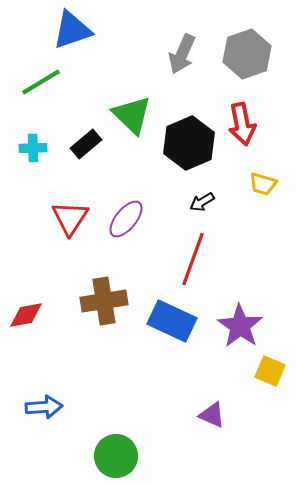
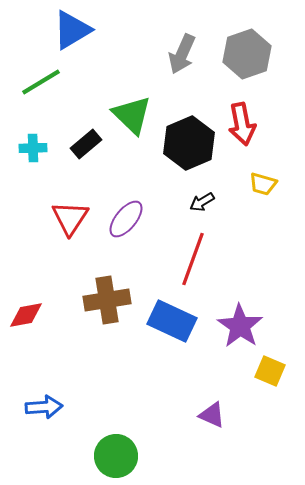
blue triangle: rotated 12 degrees counterclockwise
brown cross: moved 3 px right, 1 px up
